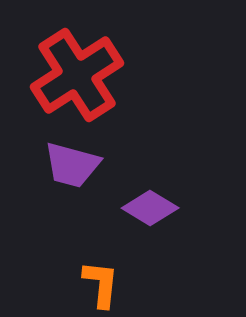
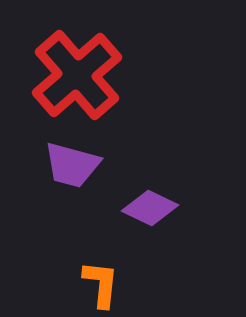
red cross: rotated 8 degrees counterclockwise
purple diamond: rotated 6 degrees counterclockwise
